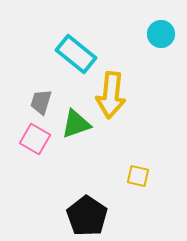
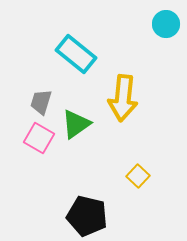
cyan circle: moved 5 px right, 10 px up
yellow arrow: moved 12 px right, 3 px down
green triangle: rotated 16 degrees counterclockwise
pink square: moved 4 px right, 1 px up
yellow square: rotated 30 degrees clockwise
black pentagon: rotated 21 degrees counterclockwise
